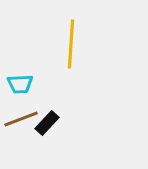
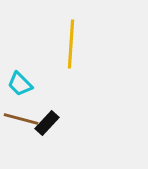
cyan trapezoid: rotated 48 degrees clockwise
brown line: rotated 36 degrees clockwise
